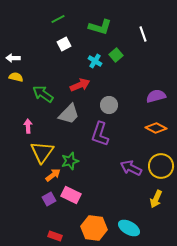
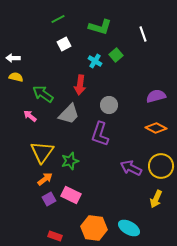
red arrow: rotated 120 degrees clockwise
pink arrow: moved 2 px right, 10 px up; rotated 48 degrees counterclockwise
orange arrow: moved 8 px left, 4 px down
